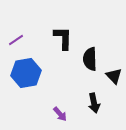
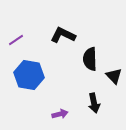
black L-shape: moved 3 px up; rotated 65 degrees counterclockwise
blue hexagon: moved 3 px right, 2 px down; rotated 20 degrees clockwise
purple arrow: rotated 63 degrees counterclockwise
